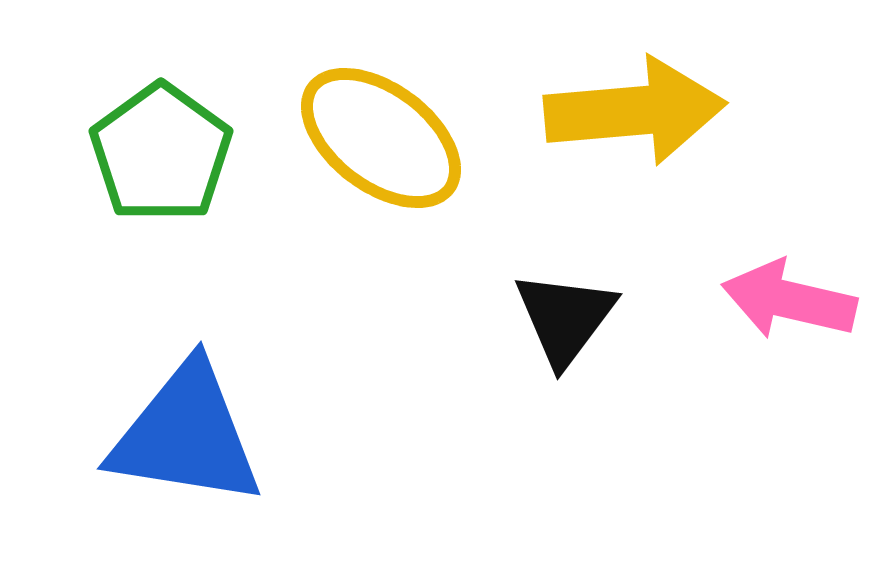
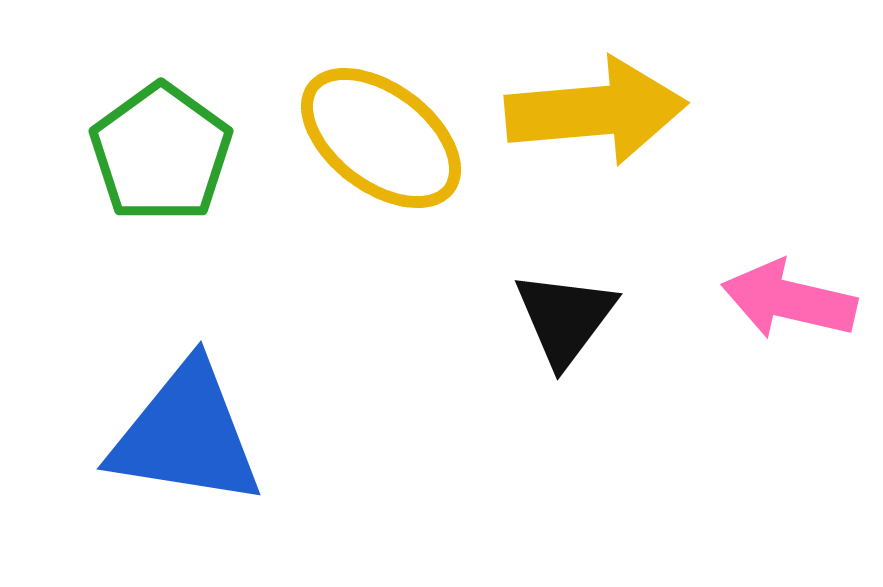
yellow arrow: moved 39 px left
